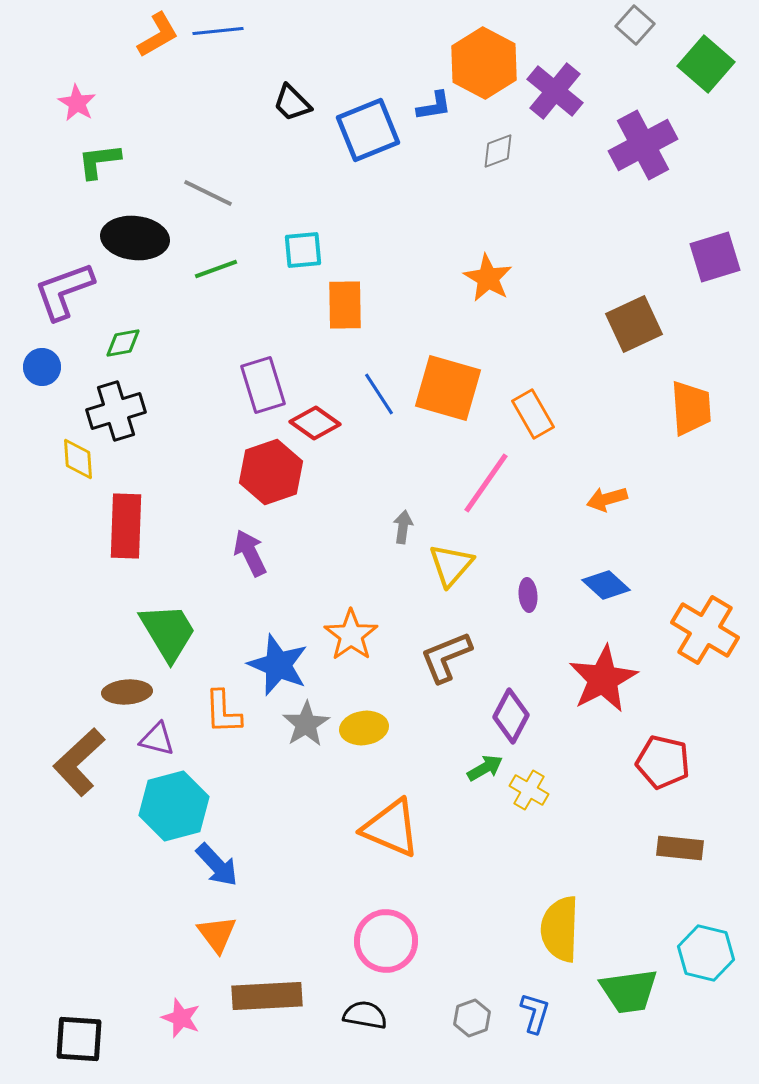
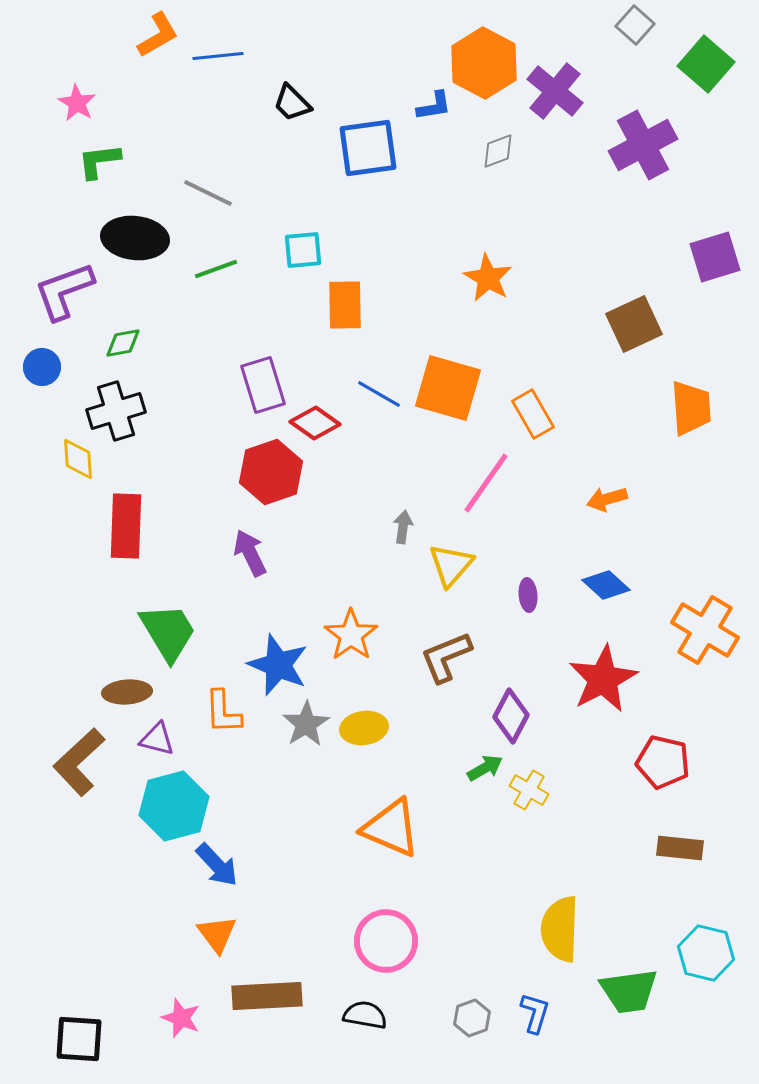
blue line at (218, 31): moved 25 px down
blue square at (368, 130): moved 18 px down; rotated 14 degrees clockwise
blue line at (379, 394): rotated 27 degrees counterclockwise
